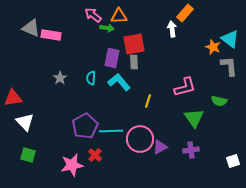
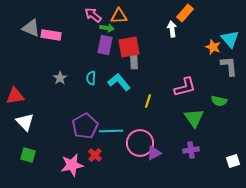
cyan triangle: rotated 12 degrees clockwise
red square: moved 5 px left, 3 px down
purple rectangle: moved 7 px left, 13 px up
red triangle: moved 2 px right, 2 px up
pink circle: moved 4 px down
purple triangle: moved 6 px left, 6 px down
